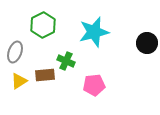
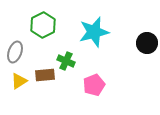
pink pentagon: rotated 15 degrees counterclockwise
